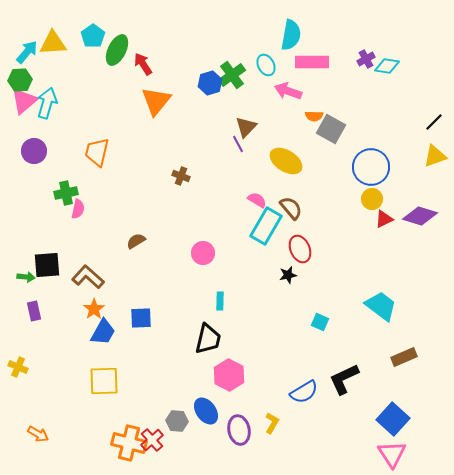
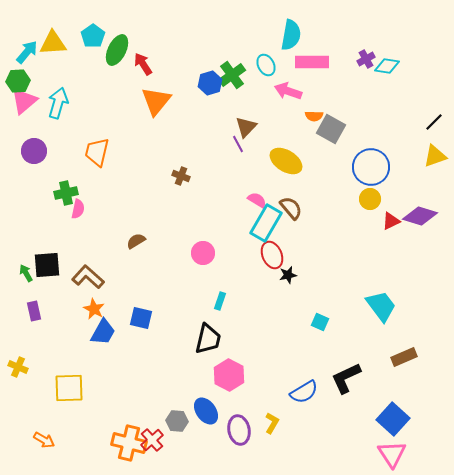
green hexagon at (20, 80): moved 2 px left, 1 px down
cyan arrow at (47, 103): moved 11 px right
yellow circle at (372, 199): moved 2 px left
red triangle at (384, 219): moved 7 px right, 2 px down
cyan rectangle at (266, 226): moved 3 px up
red ellipse at (300, 249): moved 28 px left, 6 px down
green arrow at (26, 277): moved 4 px up; rotated 126 degrees counterclockwise
cyan rectangle at (220, 301): rotated 18 degrees clockwise
cyan trapezoid at (381, 306): rotated 16 degrees clockwise
orange star at (94, 309): rotated 10 degrees counterclockwise
blue square at (141, 318): rotated 15 degrees clockwise
black L-shape at (344, 379): moved 2 px right, 1 px up
yellow square at (104, 381): moved 35 px left, 7 px down
orange arrow at (38, 434): moved 6 px right, 6 px down
